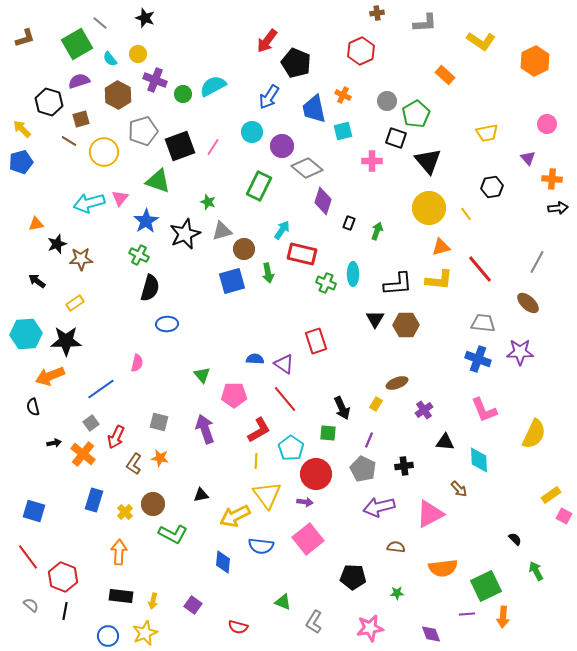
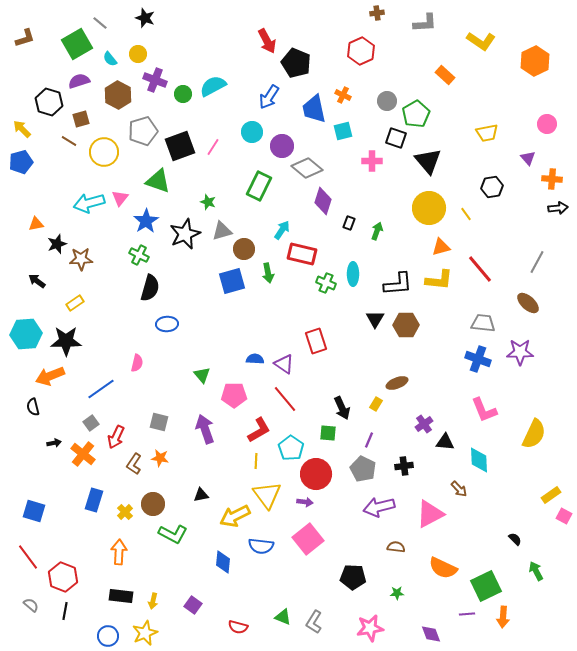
red arrow at (267, 41): rotated 65 degrees counterclockwise
purple cross at (424, 410): moved 14 px down
orange semicircle at (443, 568): rotated 32 degrees clockwise
green triangle at (283, 602): moved 15 px down
